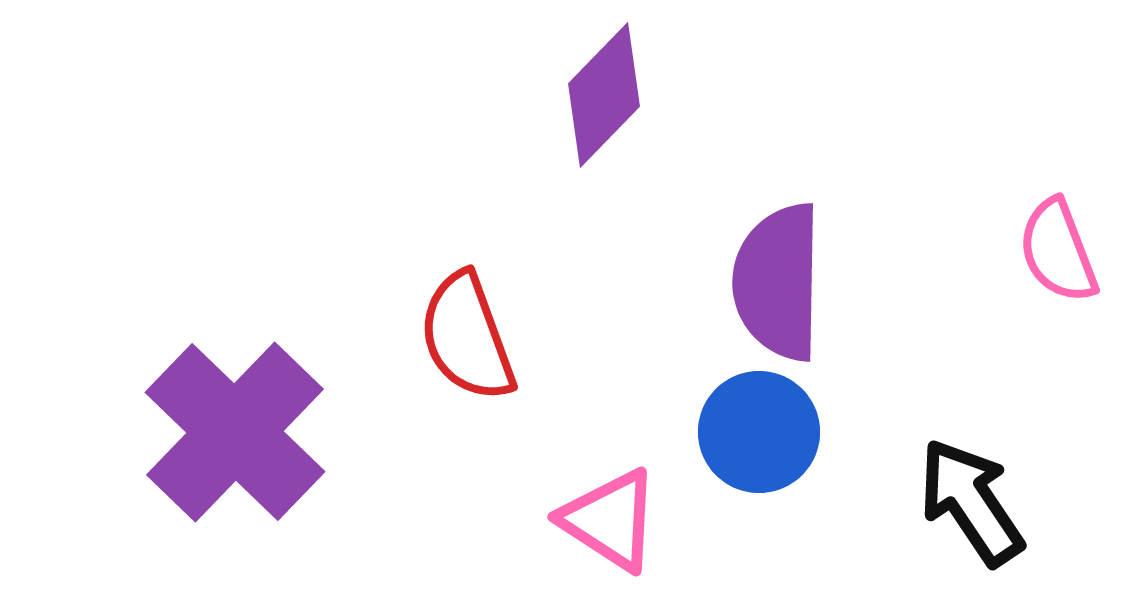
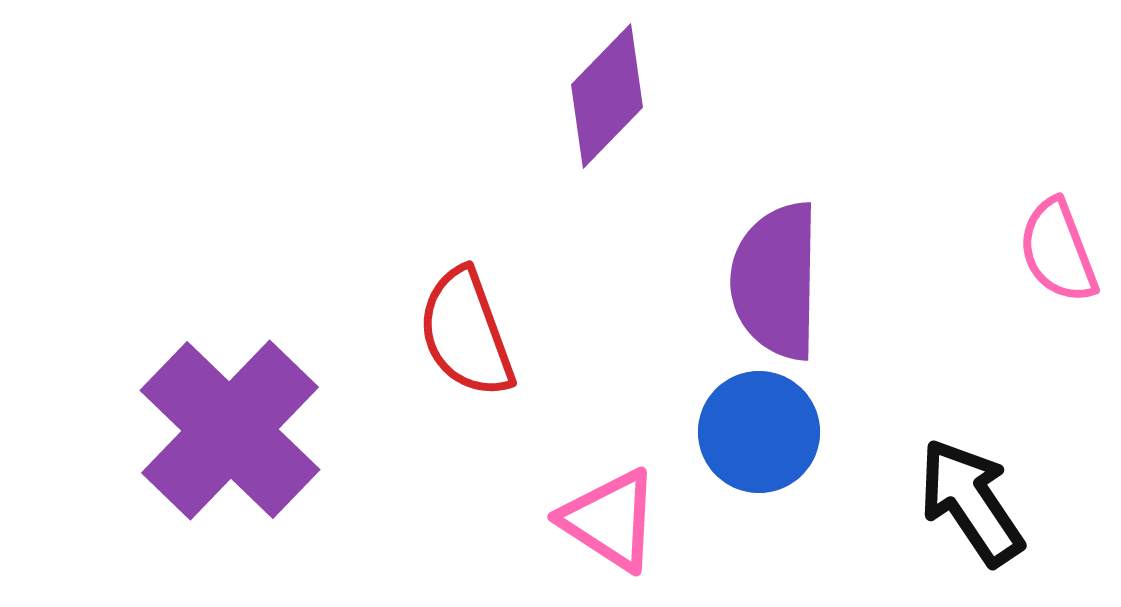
purple diamond: moved 3 px right, 1 px down
purple semicircle: moved 2 px left, 1 px up
red semicircle: moved 1 px left, 4 px up
purple cross: moved 5 px left, 2 px up
